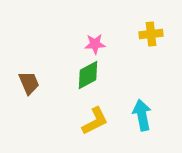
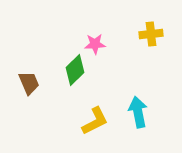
green diamond: moved 13 px left, 5 px up; rotated 16 degrees counterclockwise
cyan arrow: moved 4 px left, 3 px up
